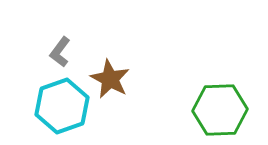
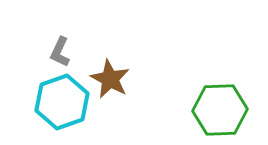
gray L-shape: rotated 12 degrees counterclockwise
cyan hexagon: moved 4 px up
